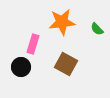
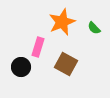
orange star: rotated 16 degrees counterclockwise
green semicircle: moved 3 px left, 1 px up
pink rectangle: moved 5 px right, 3 px down
